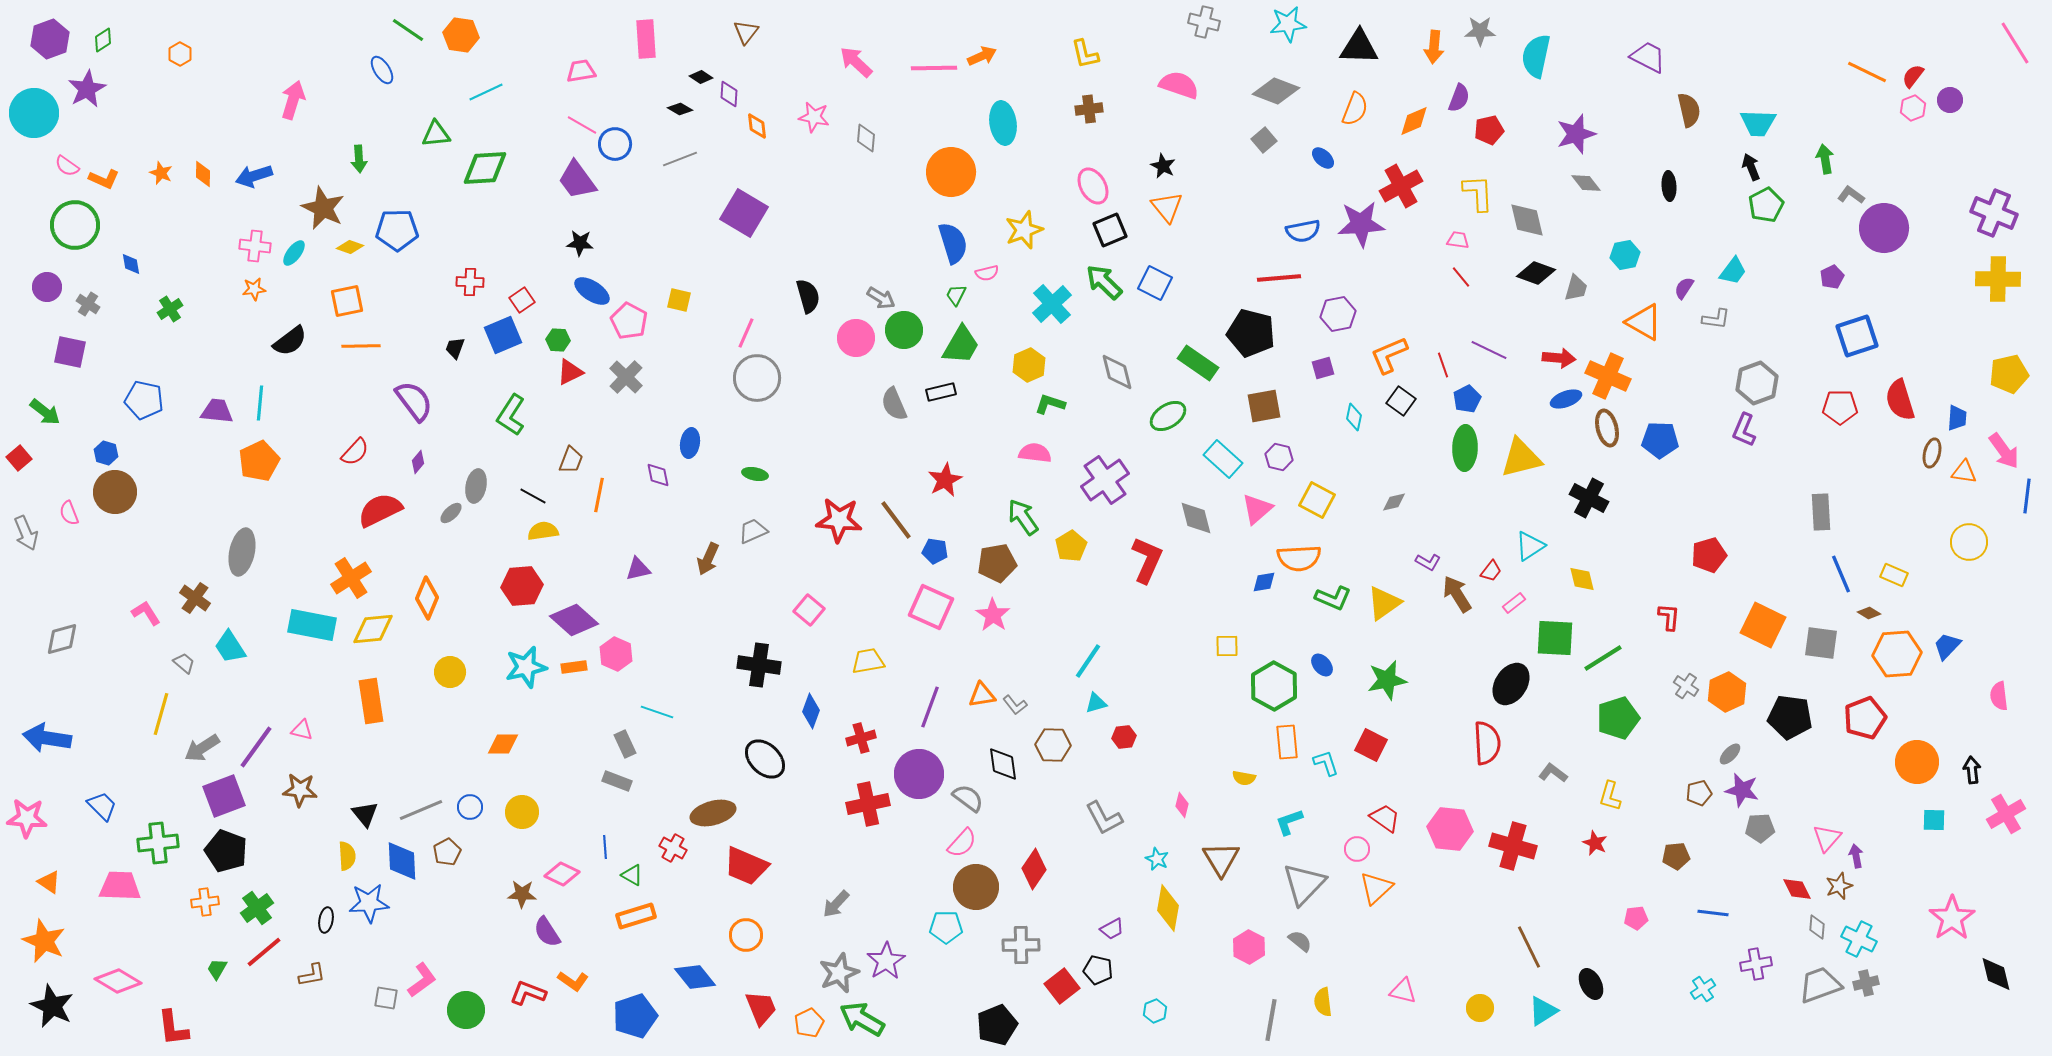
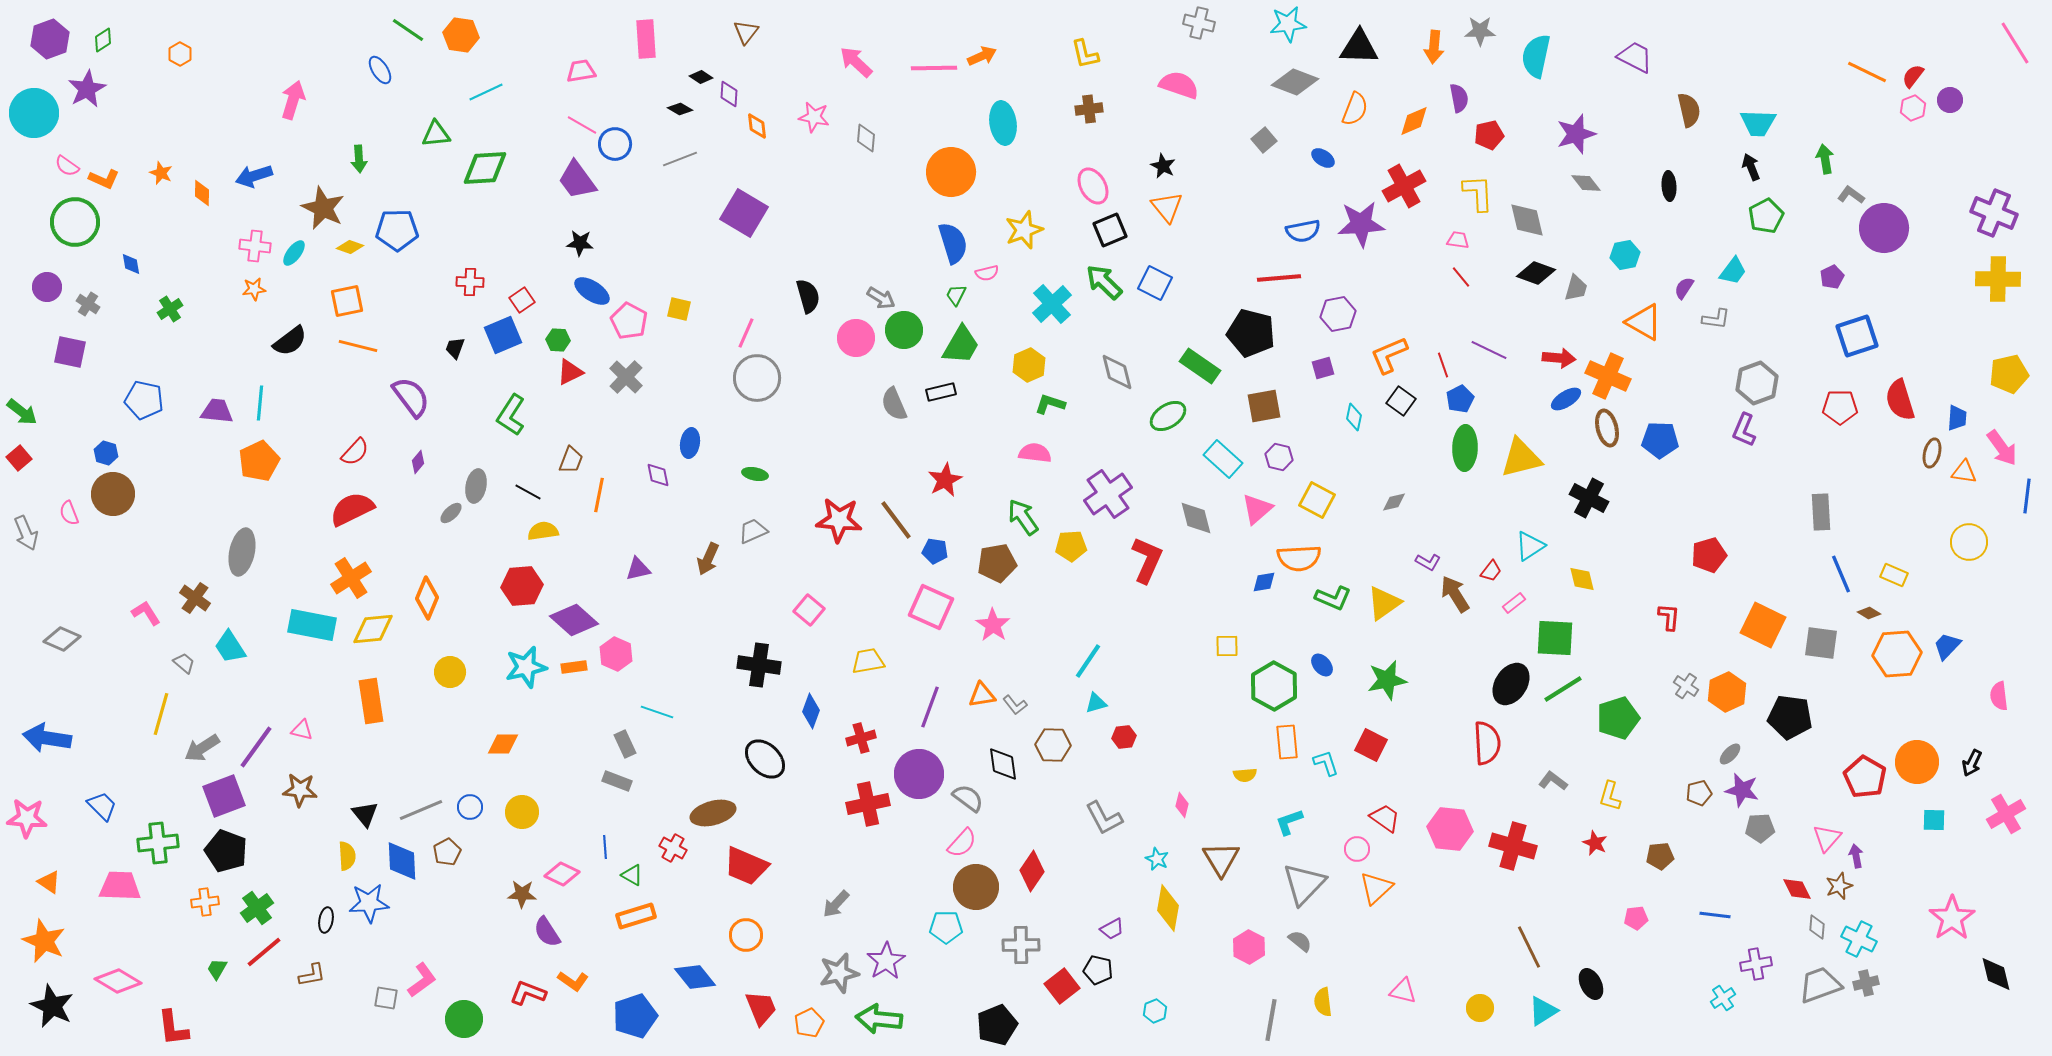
gray cross at (1204, 22): moved 5 px left, 1 px down
purple trapezoid at (1648, 57): moved 13 px left
blue ellipse at (382, 70): moved 2 px left
gray diamond at (1276, 91): moved 19 px right, 9 px up
purple semicircle at (1459, 98): rotated 32 degrees counterclockwise
red pentagon at (1489, 130): moved 5 px down
blue ellipse at (1323, 158): rotated 10 degrees counterclockwise
orange diamond at (203, 174): moved 1 px left, 19 px down
red cross at (1401, 186): moved 3 px right
green pentagon at (1766, 205): moved 11 px down
green circle at (75, 225): moved 3 px up
yellow square at (679, 300): moved 9 px down
orange line at (361, 346): moved 3 px left; rotated 15 degrees clockwise
green rectangle at (1198, 363): moved 2 px right, 3 px down
blue pentagon at (1467, 399): moved 7 px left
blue ellipse at (1566, 399): rotated 12 degrees counterclockwise
purple semicircle at (414, 401): moved 3 px left, 4 px up
green arrow at (45, 412): moved 23 px left
pink arrow at (2004, 451): moved 2 px left, 3 px up
purple cross at (1105, 480): moved 3 px right, 14 px down
brown circle at (115, 492): moved 2 px left, 2 px down
black line at (533, 496): moved 5 px left, 4 px up
red semicircle at (380, 510): moved 28 px left, 1 px up
yellow pentagon at (1071, 546): rotated 28 degrees clockwise
brown arrow at (1457, 594): moved 2 px left
pink star at (993, 615): moved 10 px down
gray diamond at (62, 639): rotated 39 degrees clockwise
green line at (1603, 658): moved 40 px left, 31 px down
red pentagon at (1865, 718): moved 59 px down; rotated 21 degrees counterclockwise
black arrow at (1972, 770): moved 7 px up; rotated 148 degrees counterclockwise
gray L-shape at (1553, 773): moved 8 px down
yellow semicircle at (1244, 778): moved 1 px right, 3 px up; rotated 15 degrees counterclockwise
brown pentagon at (1676, 856): moved 16 px left
red diamond at (1034, 869): moved 2 px left, 2 px down
blue line at (1713, 913): moved 2 px right, 2 px down
gray star at (839, 973): rotated 9 degrees clockwise
cyan cross at (1703, 989): moved 20 px right, 9 px down
green circle at (466, 1010): moved 2 px left, 9 px down
green arrow at (862, 1019): moved 17 px right; rotated 24 degrees counterclockwise
